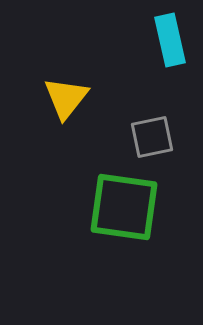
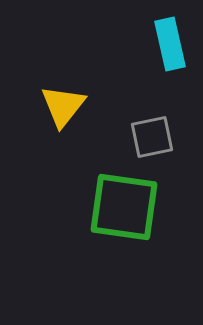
cyan rectangle: moved 4 px down
yellow triangle: moved 3 px left, 8 px down
